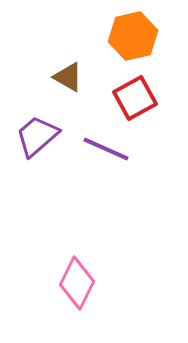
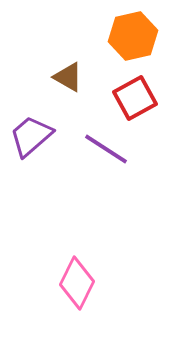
purple trapezoid: moved 6 px left
purple line: rotated 9 degrees clockwise
